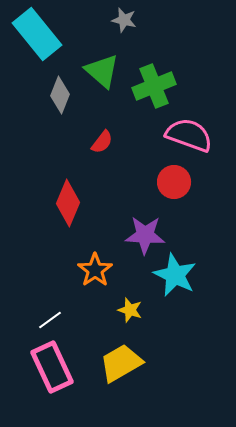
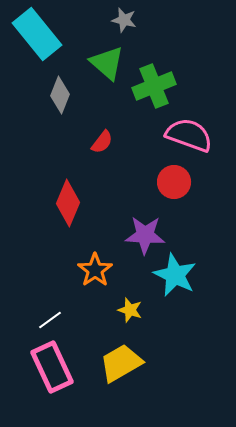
green triangle: moved 5 px right, 8 px up
